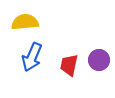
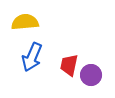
purple circle: moved 8 px left, 15 px down
